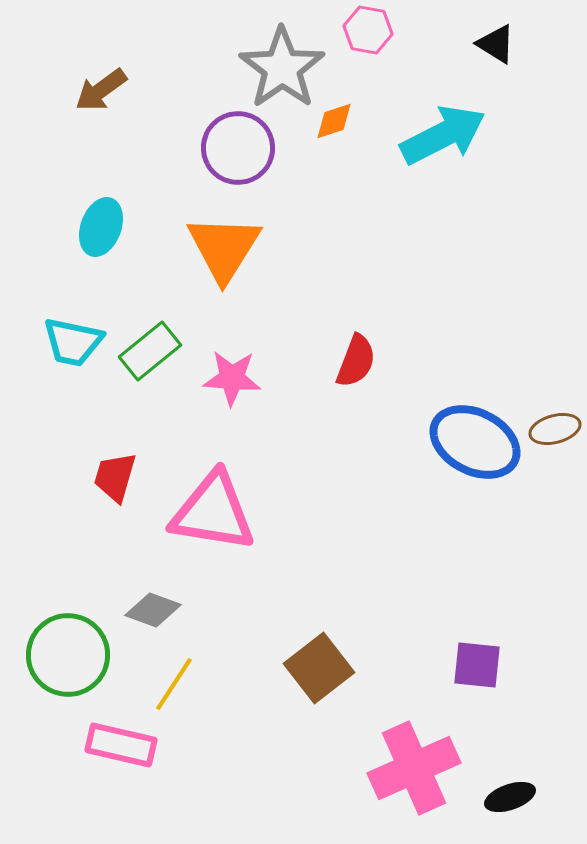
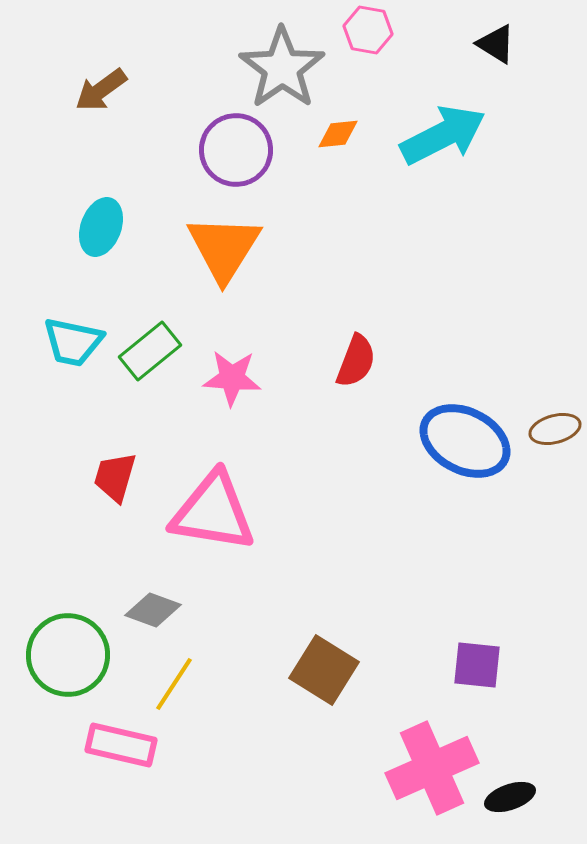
orange diamond: moved 4 px right, 13 px down; rotated 12 degrees clockwise
purple circle: moved 2 px left, 2 px down
blue ellipse: moved 10 px left, 1 px up
brown square: moved 5 px right, 2 px down; rotated 20 degrees counterclockwise
pink cross: moved 18 px right
